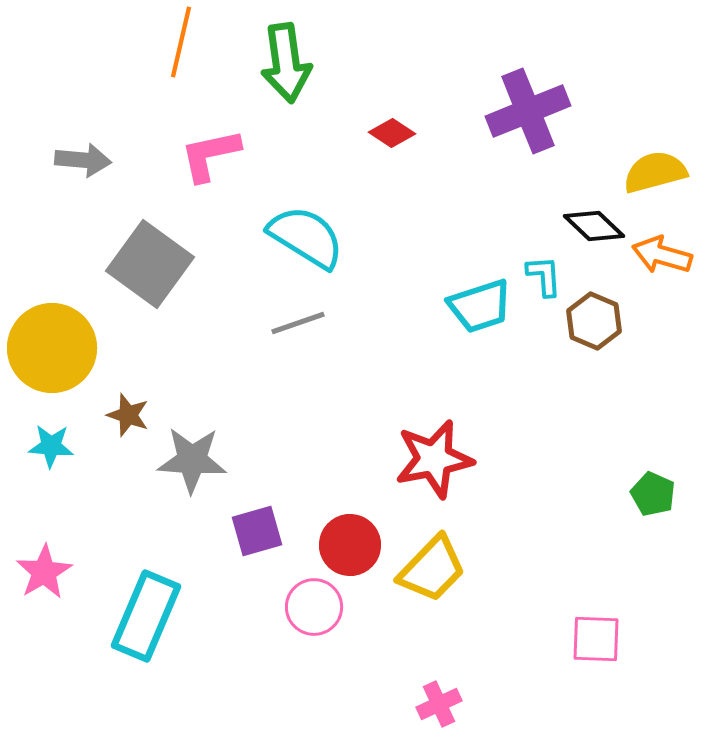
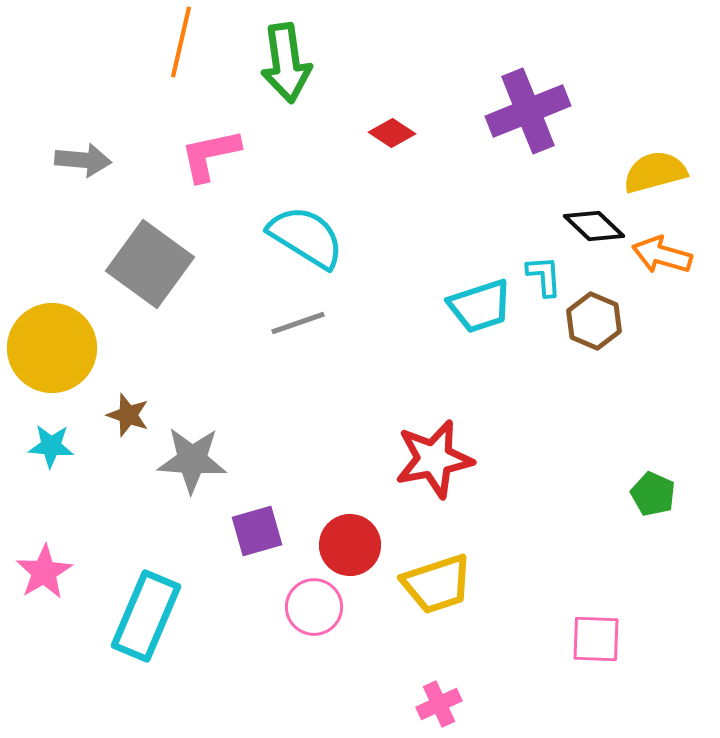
yellow trapezoid: moved 5 px right, 15 px down; rotated 28 degrees clockwise
